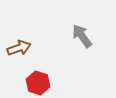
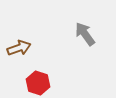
gray arrow: moved 3 px right, 2 px up
